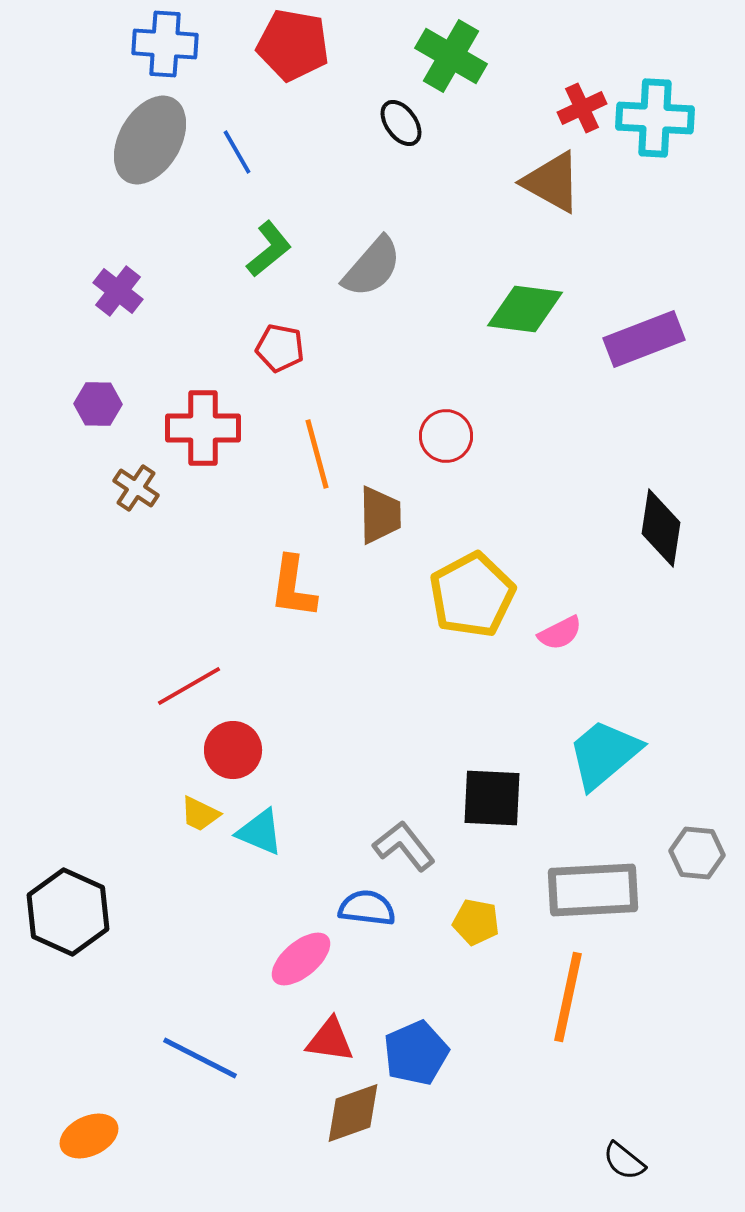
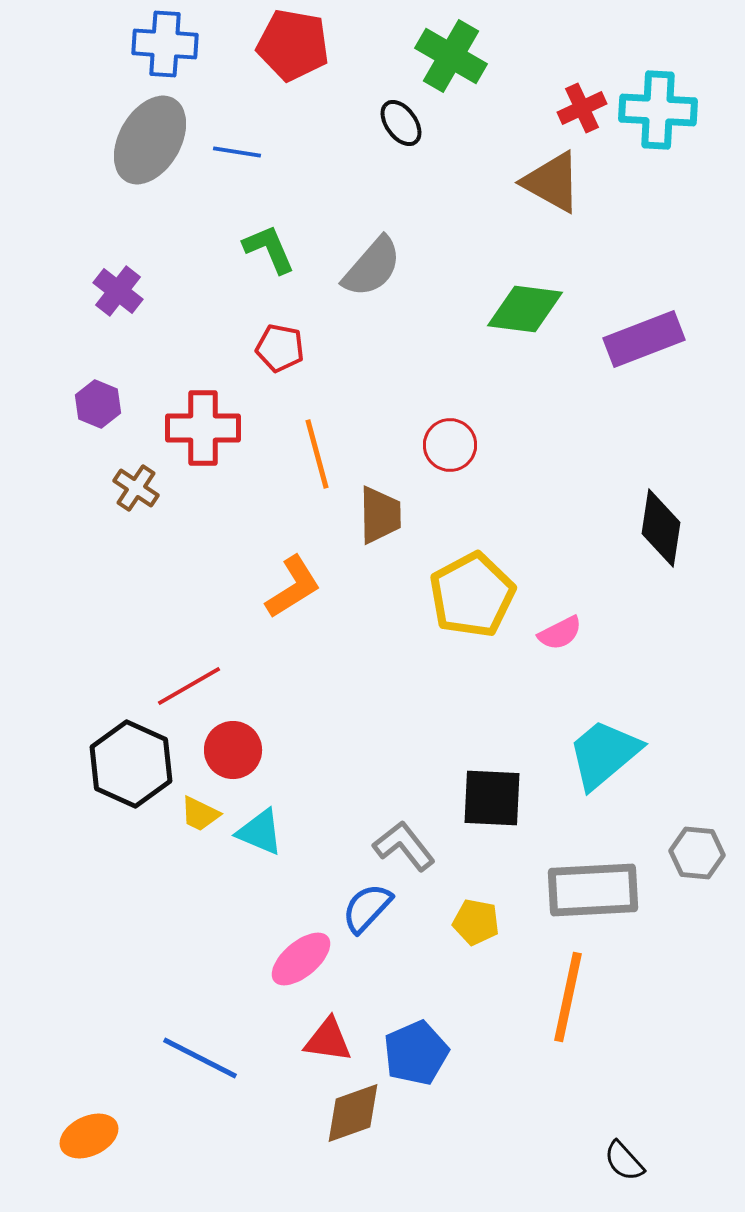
cyan cross at (655, 118): moved 3 px right, 8 px up
blue line at (237, 152): rotated 51 degrees counterclockwise
green L-shape at (269, 249): rotated 74 degrees counterclockwise
purple hexagon at (98, 404): rotated 21 degrees clockwise
red circle at (446, 436): moved 4 px right, 9 px down
orange L-shape at (293, 587): rotated 130 degrees counterclockwise
blue semicircle at (367, 908): rotated 54 degrees counterclockwise
black hexagon at (68, 912): moved 63 px right, 148 px up
red triangle at (330, 1040): moved 2 px left
black semicircle at (624, 1161): rotated 9 degrees clockwise
